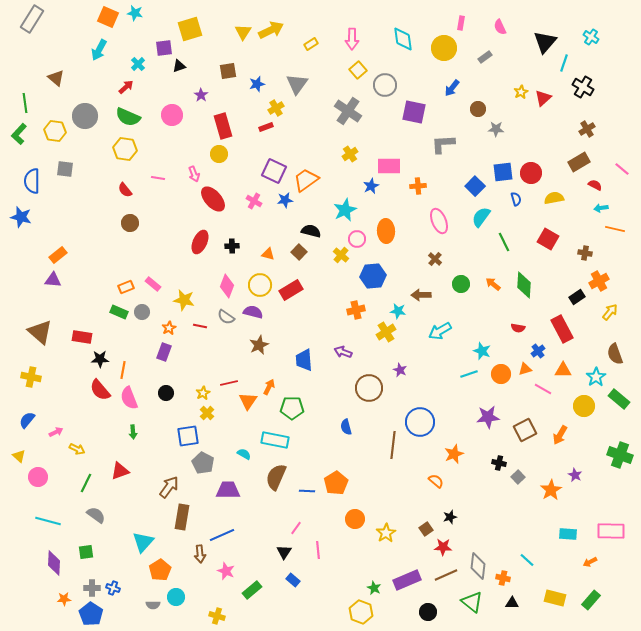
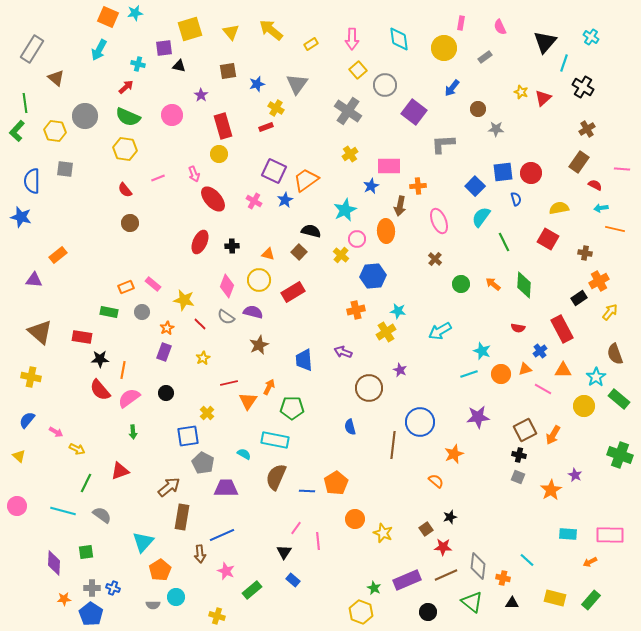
cyan star at (135, 13): rotated 21 degrees counterclockwise
gray rectangle at (32, 19): moved 30 px down
yellow arrow at (271, 30): rotated 115 degrees counterclockwise
yellow triangle at (243, 32): moved 12 px left; rotated 12 degrees counterclockwise
cyan diamond at (403, 39): moved 4 px left
cyan cross at (138, 64): rotated 32 degrees counterclockwise
black triangle at (179, 66): rotated 32 degrees clockwise
yellow star at (521, 92): rotated 24 degrees counterclockwise
yellow cross at (276, 108): rotated 28 degrees counterclockwise
purple square at (414, 112): rotated 25 degrees clockwise
green L-shape at (19, 134): moved 2 px left, 3 px up
brown rectangle at (579, 162): rotated 25 degrees counterclockwise
pink line at (622, 169): rotated 35 degrees counterclockwise
pink line at (158, 178): rotated 32 degrees counterclockwise
yellow semicircle at (554, 198): moved 5 px right, 10 px down
blue star at (285, 200): rotated 21 degrees counterclockwise
purple triangle at (53, 280): moved 19 px left
yellow circle at (260, 285): moved 1 px left, 5 px up
red rectangle at (291, 290): moved 2 px right, 2 px down
brown arrow at (421, 295): moved 21 px left, 89 px up; rotated 78 degrees counterclockwise
black rectangle at (577, 297): moved 2 px right, 1 px down
green rectangle at (119, 312): moved 10 px left; rotated 12 degrees counterclockwise
red line at (200, 326): moved 2 px up; rotated 32 degrees clockwise
orange star at (169, 328): moved 2 px left
blue cross at (538, 351): moved 2 px right
yellow star at (203, 393): moved 35 px up
pink semicircle at (129, 398): rotated 75 degrees clockwise
purple star at (488, 417): moved 10 px left
blue semicircle at (346, 427): moved 4 px right
pink arrow at (56, 432): rotated 56 degrees clockwise
orange arrow at (560, 435): moved 7 px left
black cross at (499, 463): moved 20 px right, 8 px up
pink circle at (38, 477): moved 21 px left, 29 px down
gray square at (518, 477): rotated 24 degrees counterclockwise
brown arrow at (169, 487): rotated 15 degrees clockwise
purple trapezoid at (228, 490): moved 2 px left, 2 px up
gray semicircle at (96, 515): moved 6 px right
cyan line at (48, 521): moved 15 px right, 10 px up
pink rectangle at (611, 531): moved 1 px left, 4 px down
yellow star at (386, 533): moved 3 px left; rotated 18 degrees counterclockwise
pink line at (318, 550): moved 9 px up
